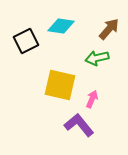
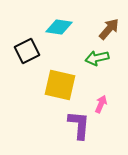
cyan diamond: moved 2 px left, 1 px down
black square: moved 1 px right, 10 px down
pink arrow: moved 9 px right, 5 px down
purple L-shape: rotated 44 degrees clockwise
